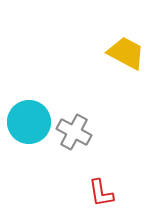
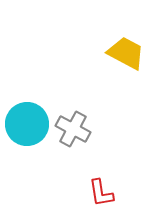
cyan circle: moved 2 px left, 2 px down
gray cross: moved 1 px left, 3 px up
